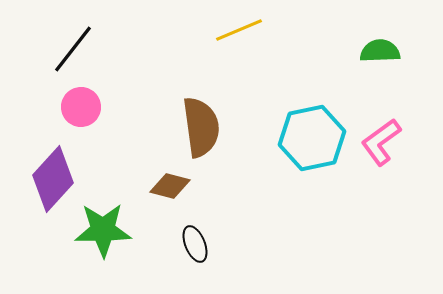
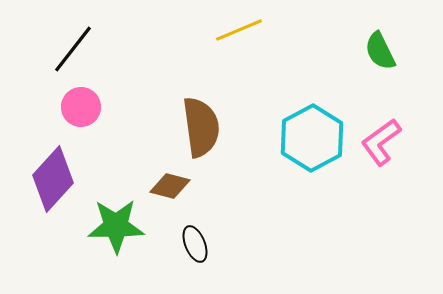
green semicircle: rotated 114 degrees counterclockwise
cyan hexagon: rotated 16 degrees counterclockwise
green star: moved 13 px right, 4 px up
